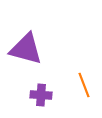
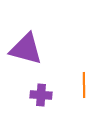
orange line: rotated 20 degrees clockwise
